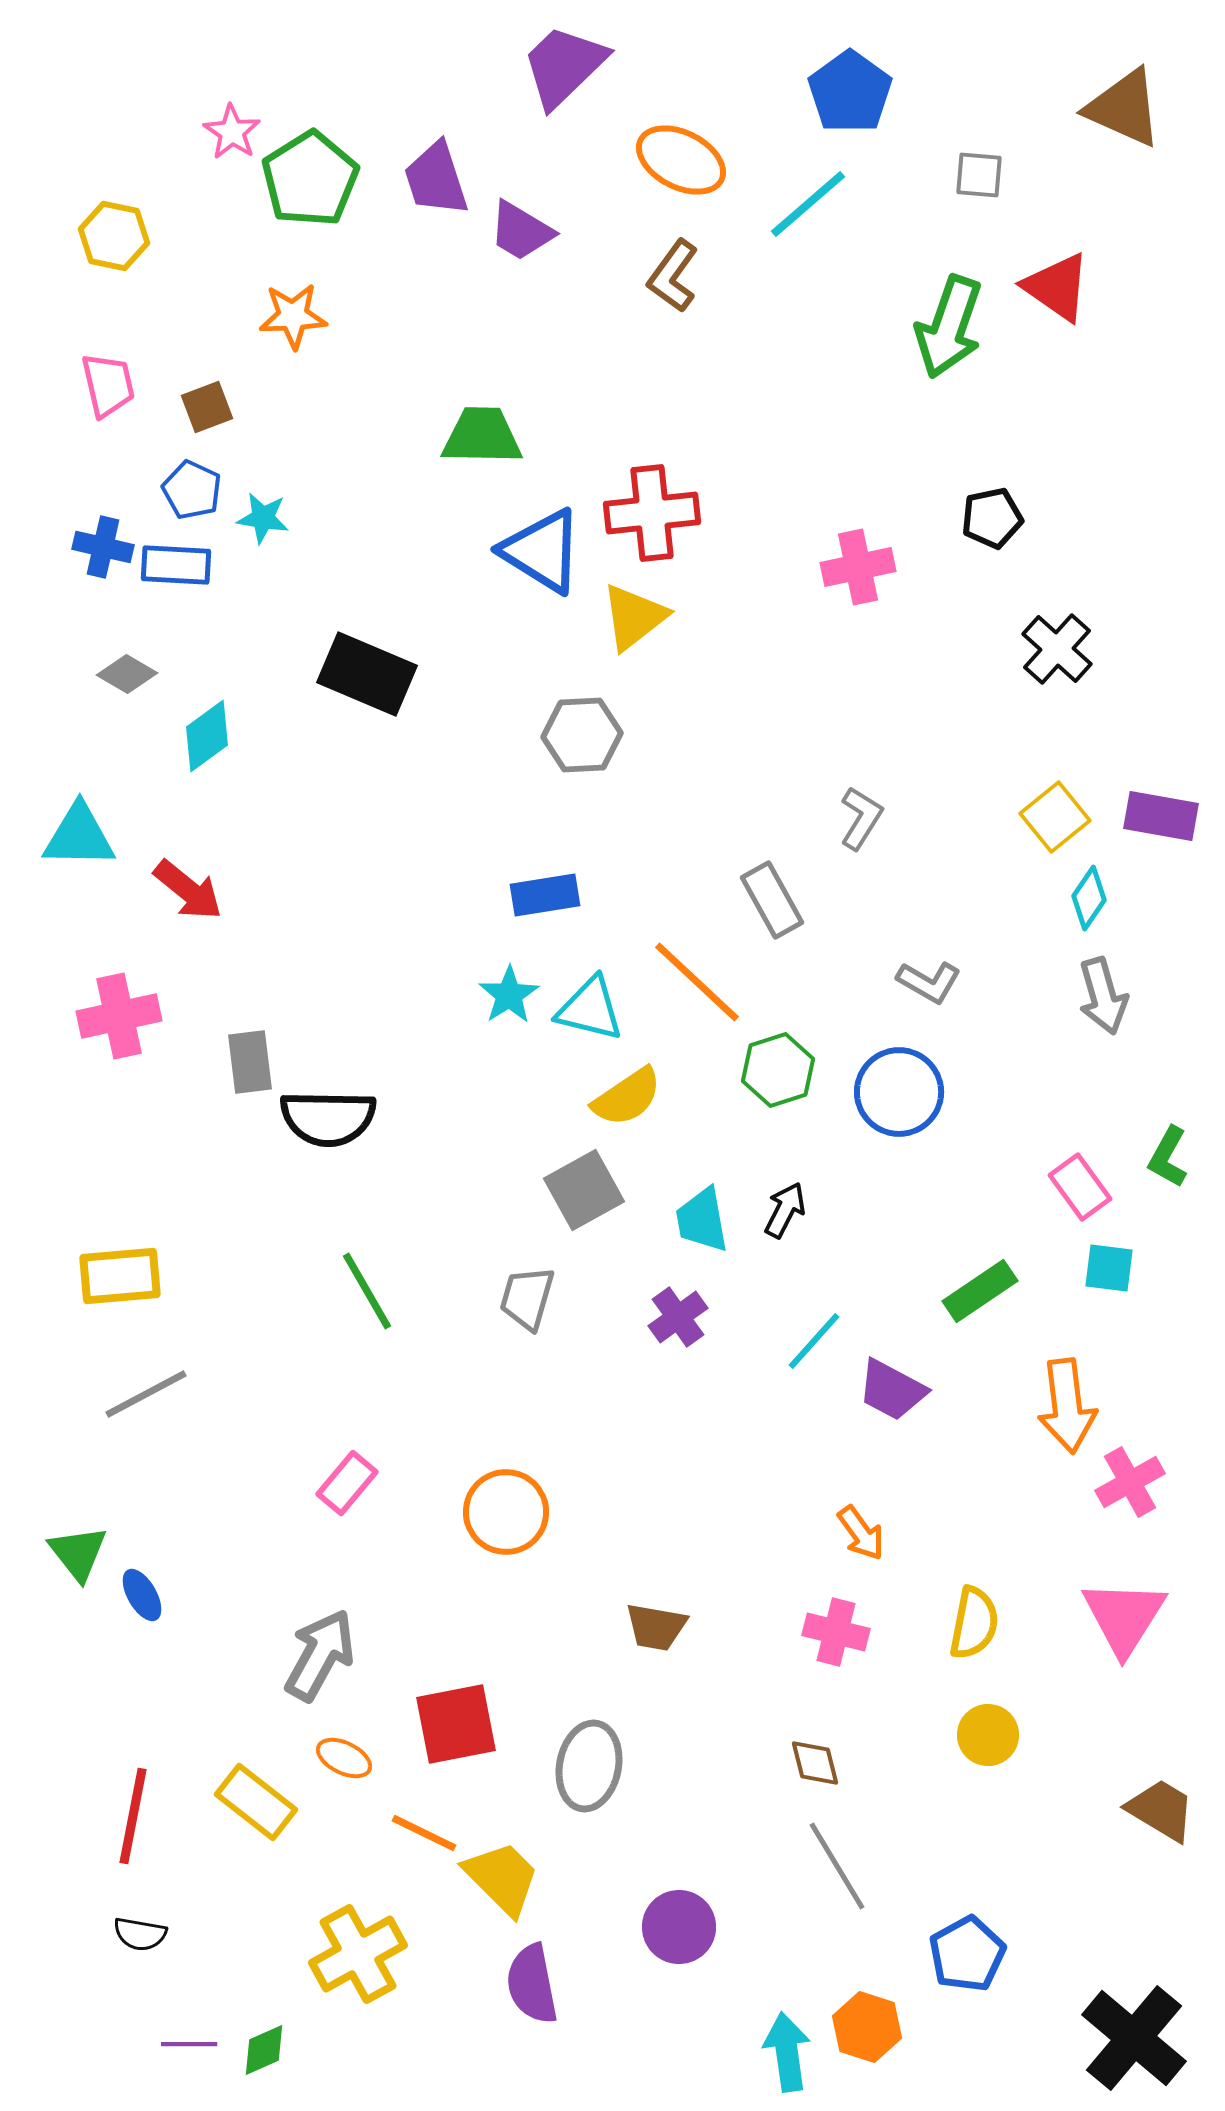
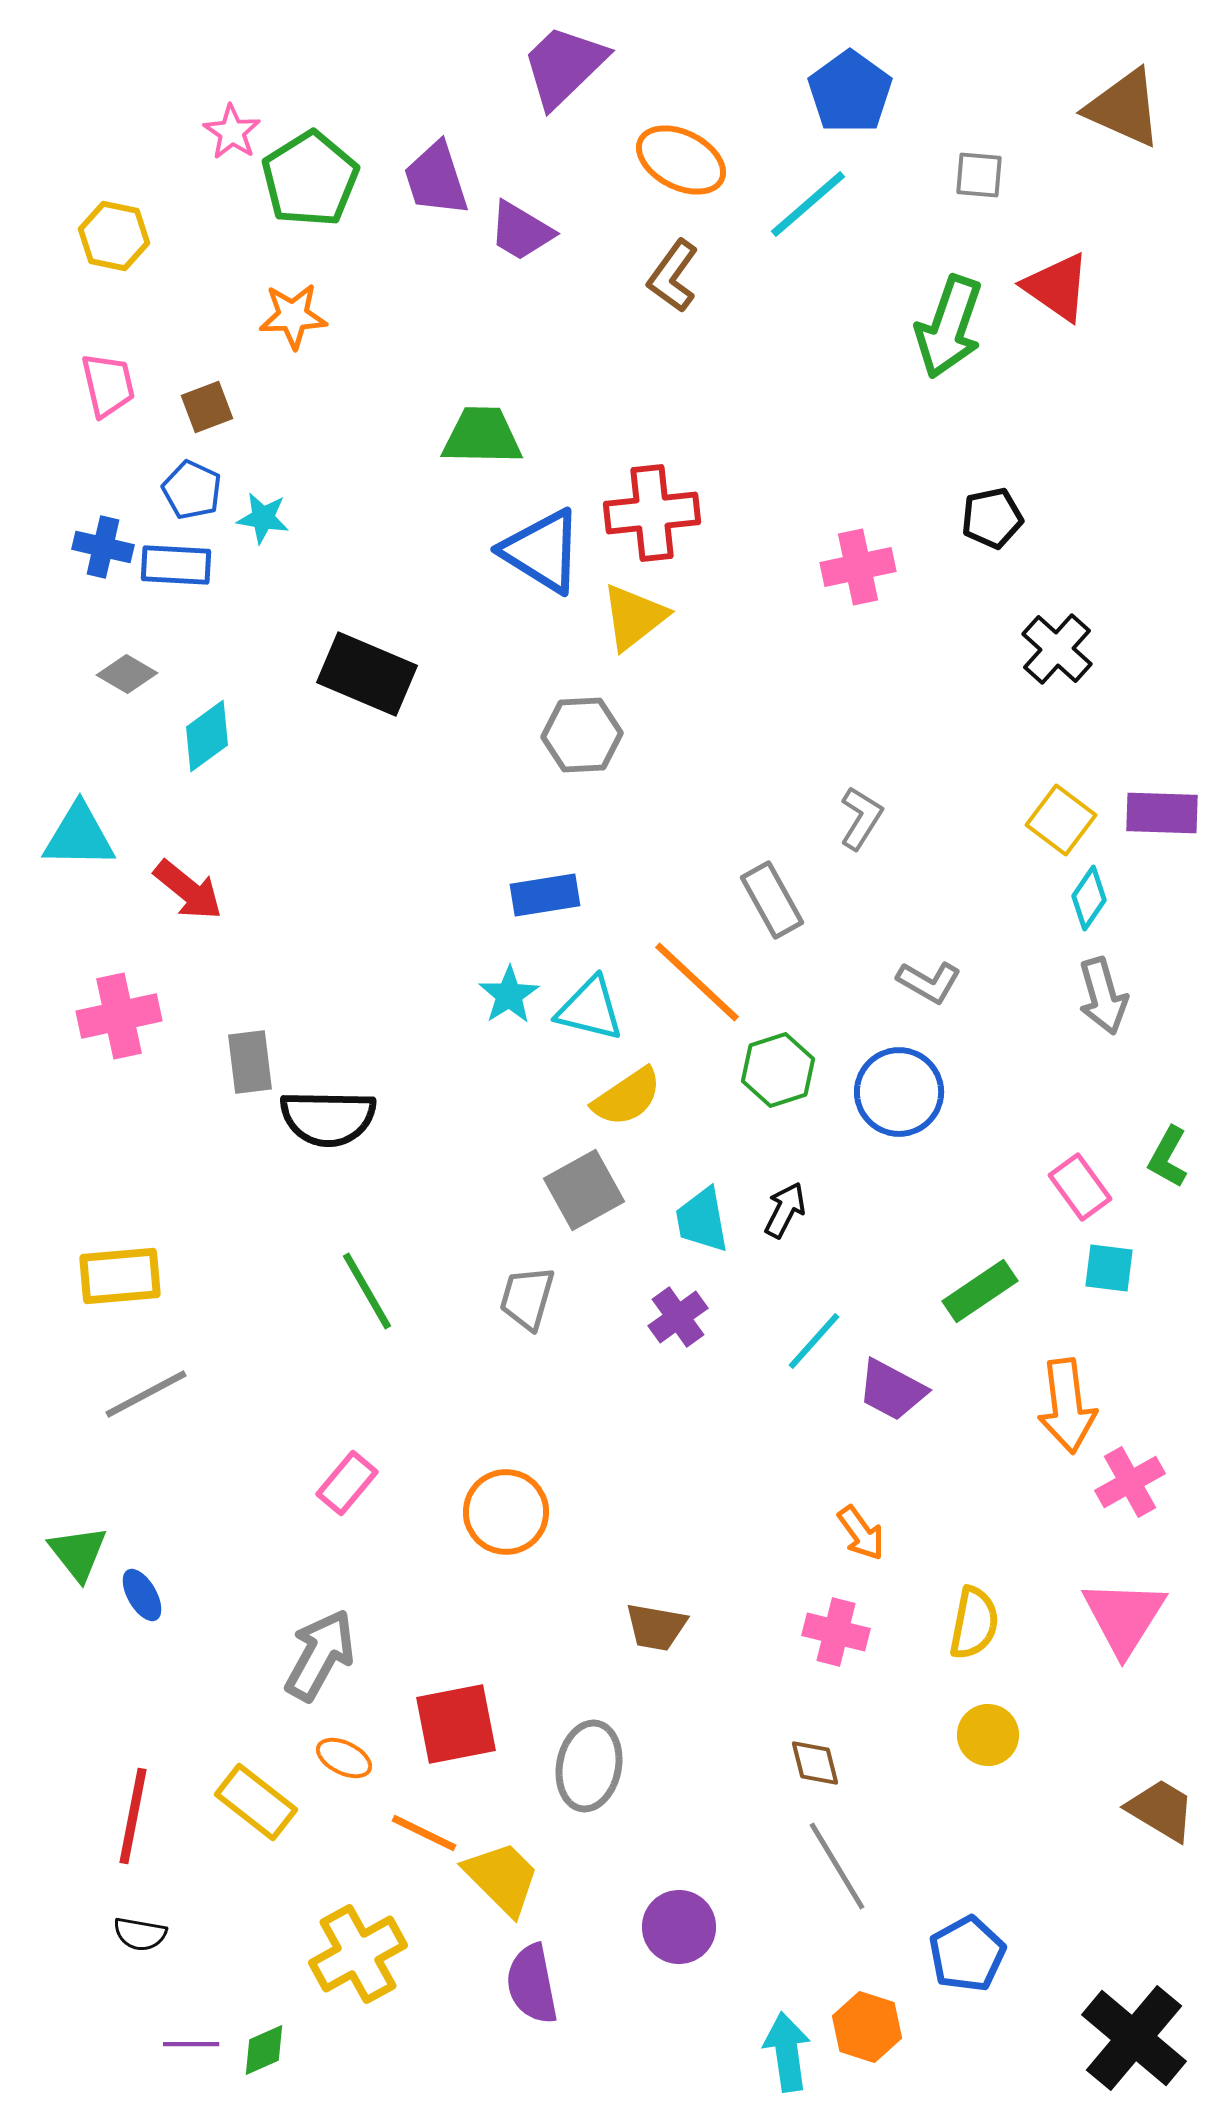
purple rectangle at (1161, 816): moved 1 px right, 3 px up; rotated 8 degrees counterclockwise
yellow square at (1055, 817): moved 6 px right, 3 px down; rotated 14 degrees counterclockwise
purple line at (189, 2044): moved 2 px right
